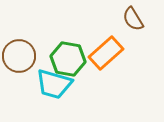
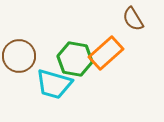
green hexagon: moved 7 px right
